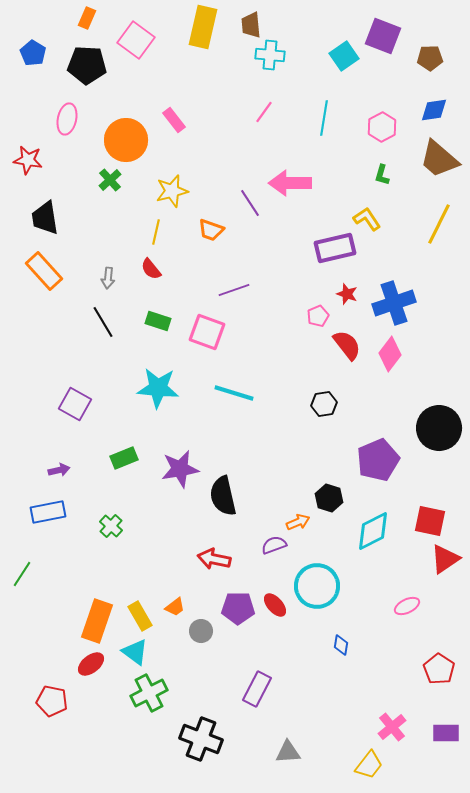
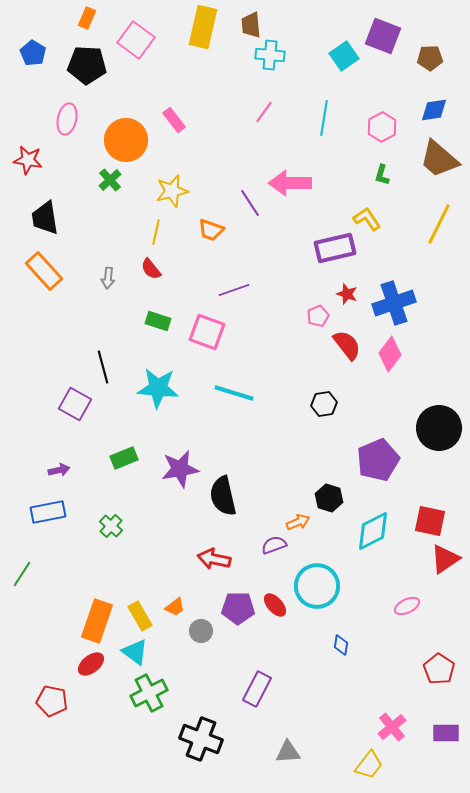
black line at (103, 322): moved 45 px down; rotated 16 degrees clockwise
